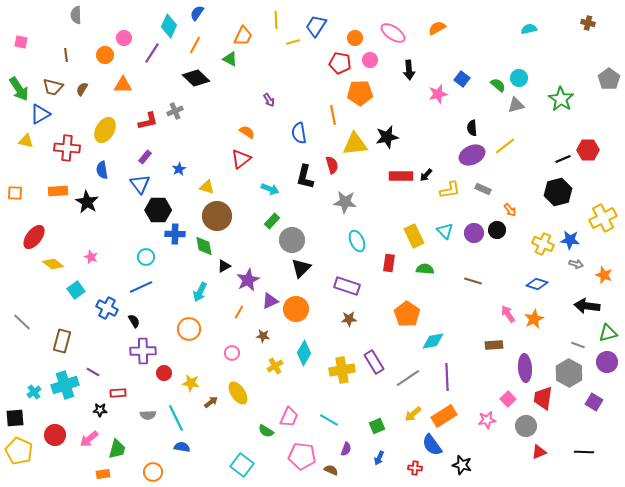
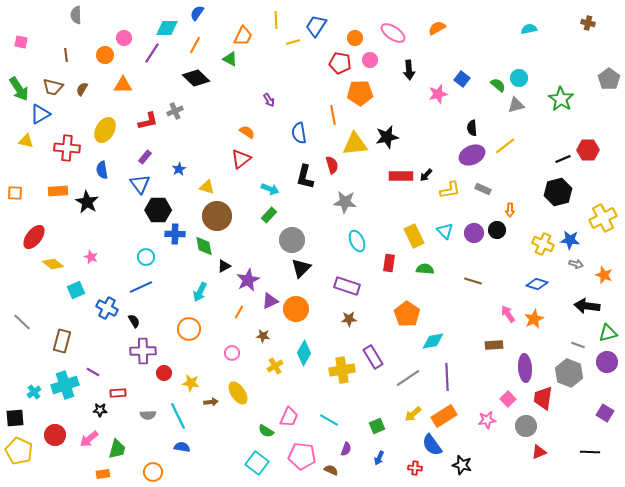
cyan diamond at (169, 26): moved 2 px left, 2 px down; rotated 65 degrees clockwise
orange arrow at (510, 210): rotated 40 degrees clockwise
green rectangle at (272, 221): moved 3 px left, 6 px up
cyan square at (76, 290): rotated 12 degrees clockwise
purple rectangle at (374, 362): moved 1 px left, 5 px up
gray hexagon at (569, 373): rotated 8 degrees counterclockwise
brown arrow at (211, 402): rotated 32 degrees clockwise
purple square at (594, 402): moved 11 px right, 11 px down
cyan line at (176, 418): moved 2 px right, 2 px up
black line at (584, 452): moved 6 px right
cyan square at (242, 465): moved 15 px right, 2 px up
